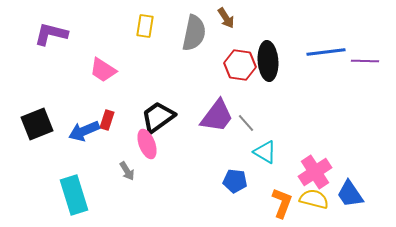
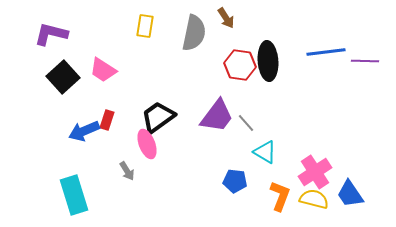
black square: moved 26 px right, 47 px up; rotated 20 degrees counterclockwise
orange L-shape: moved 2 px left, 7 px up
